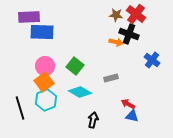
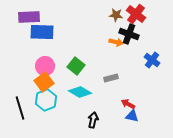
green square: moved 1 px right
